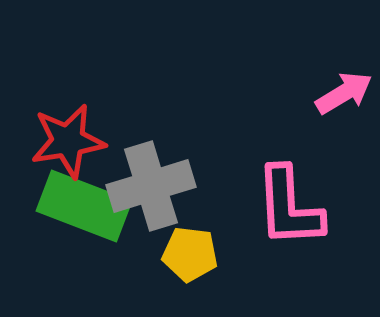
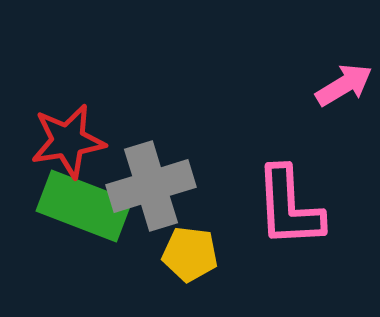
pink arrow: moved 8 px up
